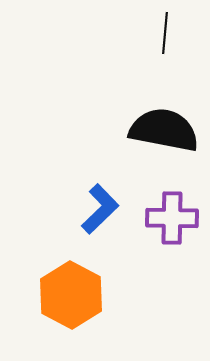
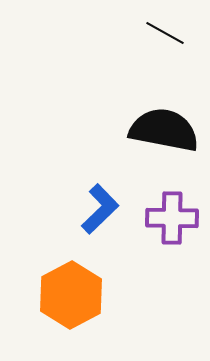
black line: rotated 66 degrees counterclockwise
orange hexagon: rotated 4 degrees clockwise
